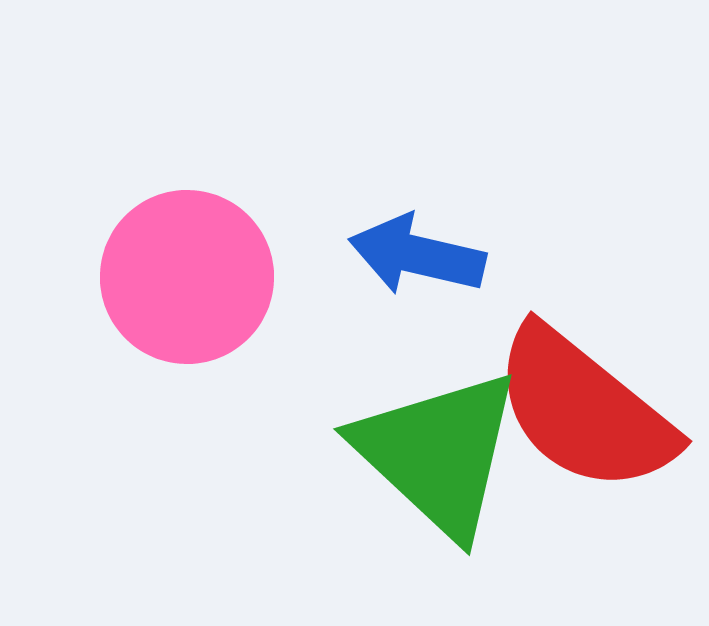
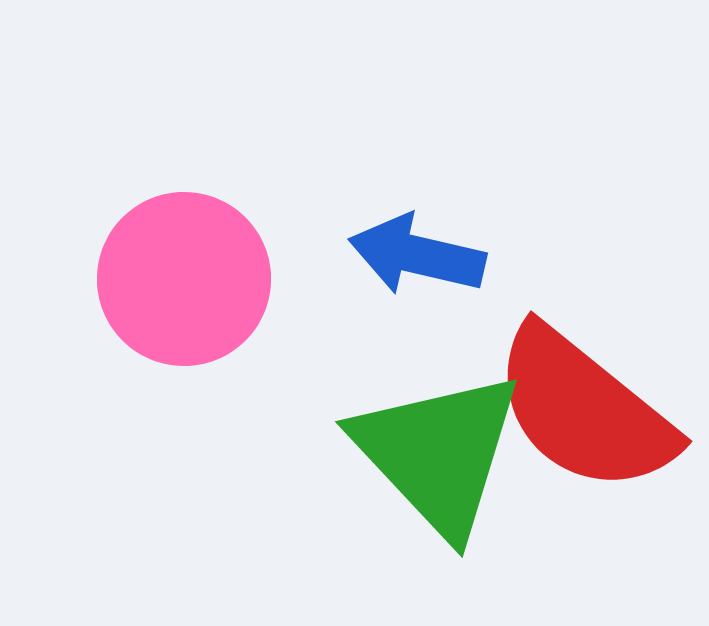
pink circle: moved 3 px left, 2 px down
green triangle: rotated 4 degrees clockwise
